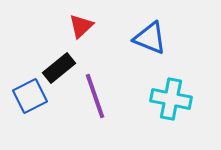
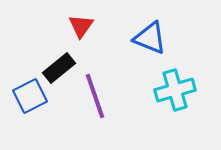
red triangle: rotated 12 degrees counterclockwise
cyan cross: moved 4 px right, 9 px up; rotated 27 degrees counterclockwise
